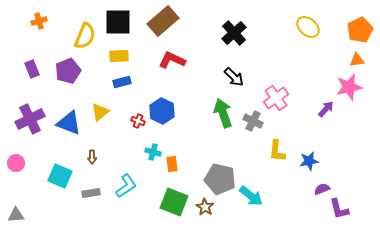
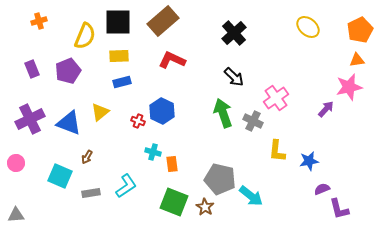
brown arrow: moved 5 px left; rotated 32 degrees clockwise
